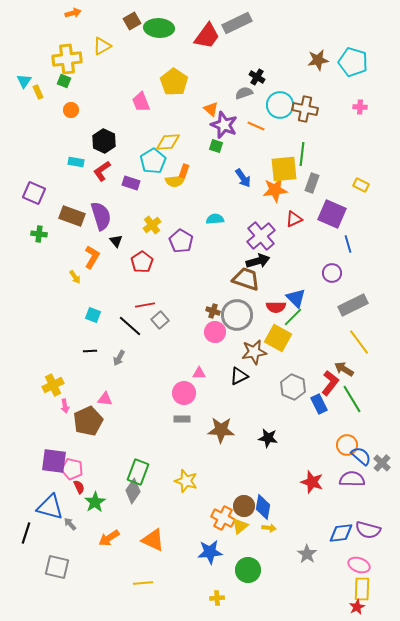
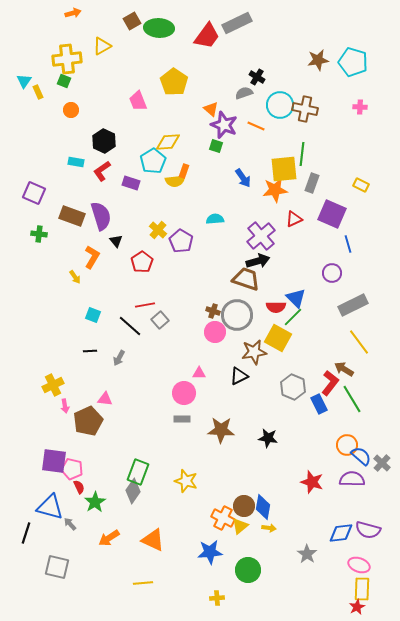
pink trapezoid at (141, 102): moved 3 px left, 1 px up
yellow cross at (152, 225): moved 6 px right, 5 px down; rotated 12 degrees counterclockwise
